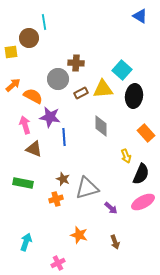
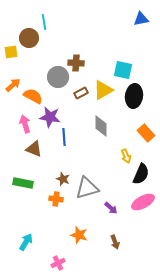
blue triangle: moved 1 px right, 3 px down; rotated 42 degrees counterclockwise
cyan square: moved 1 px right; rotated 30 degrees counterclockwise
gray circle: moved 2 px up
yellow triangle: moved 1 px down; rotated 25 degrees counterclockwise
pink arrow: moved 1 px up
orange cross: rotated 24 degrees clockwise
cyan arrow: rotated 12 degrees clockwise
